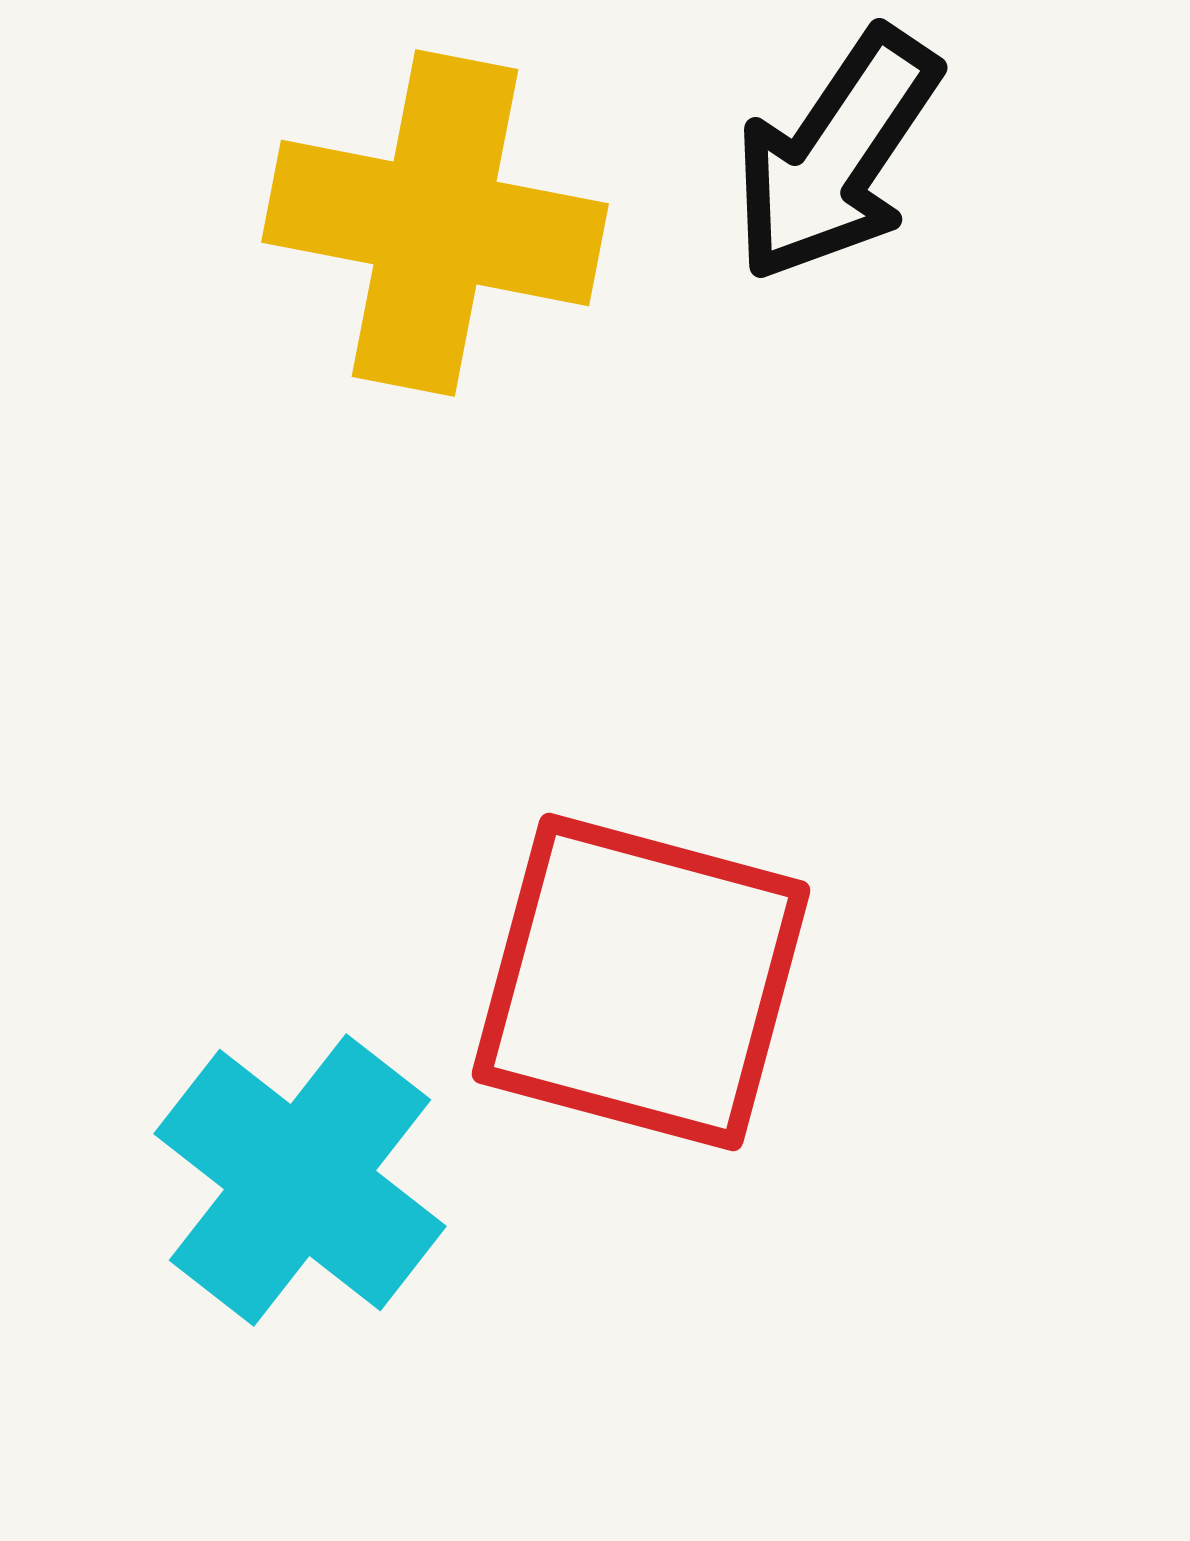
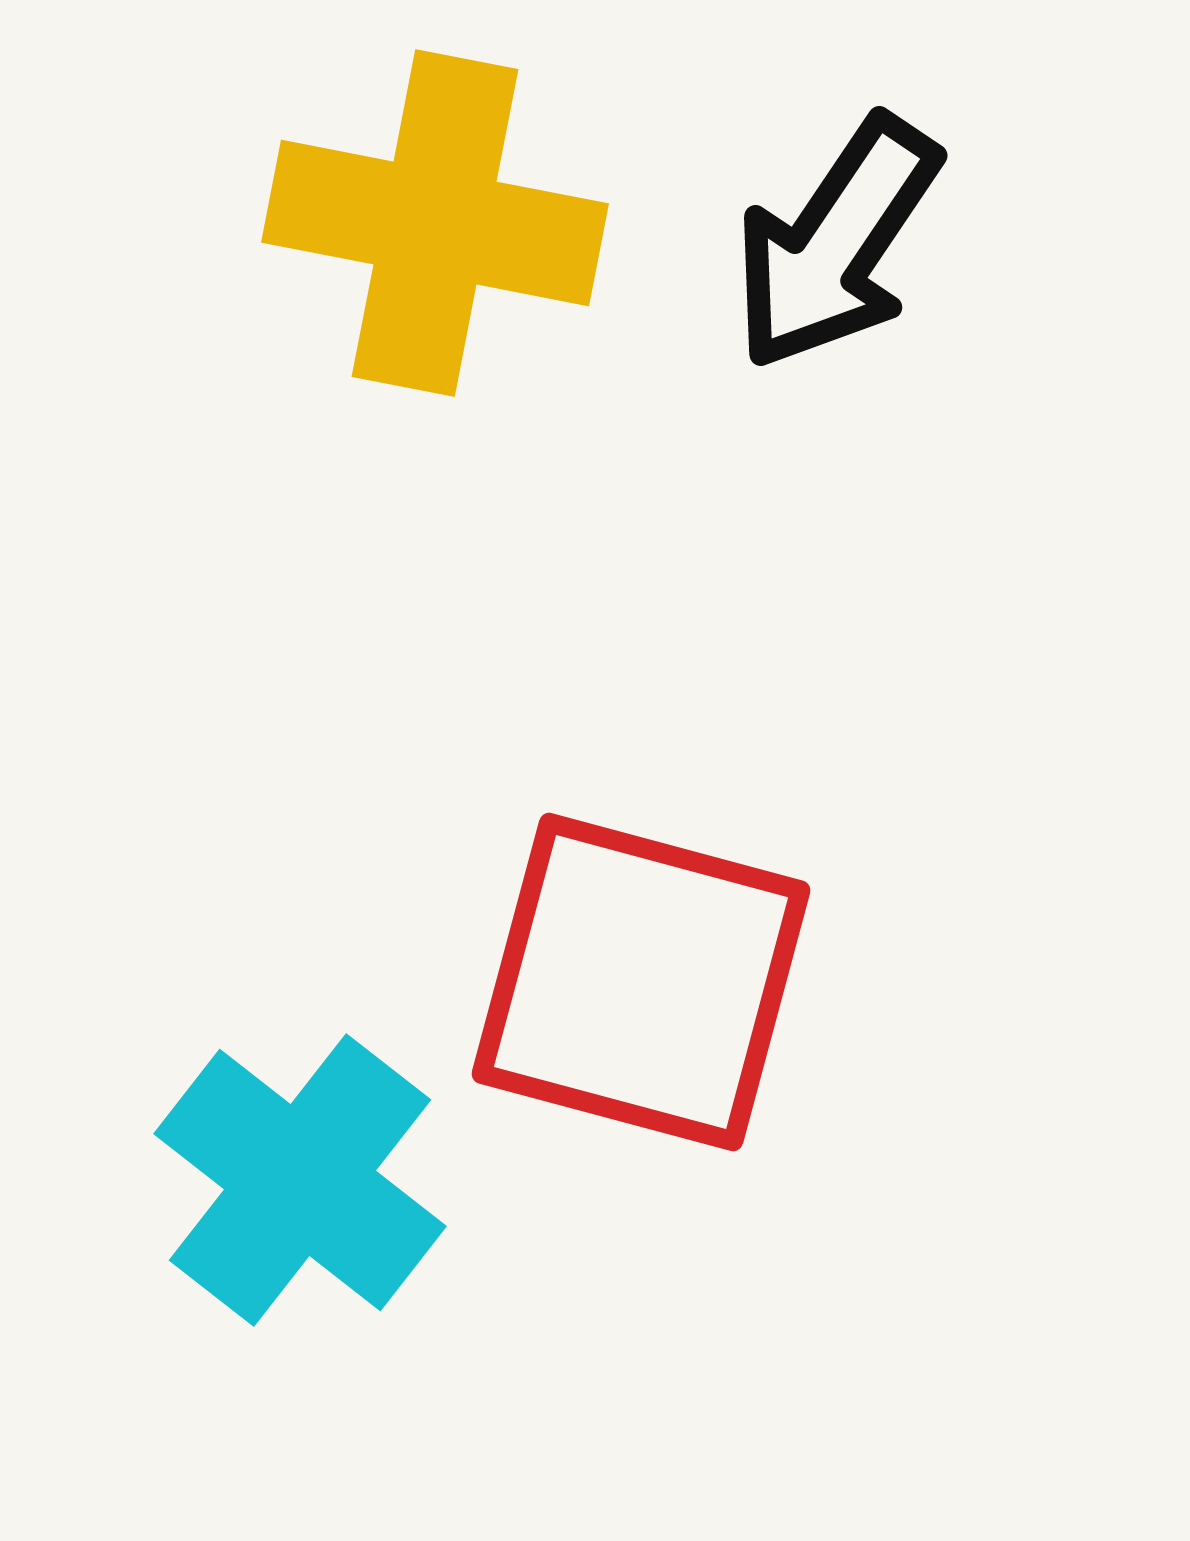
black arrow: moved 88 px down
